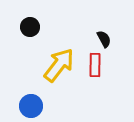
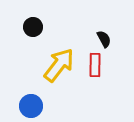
black circle: moved 3 px right
